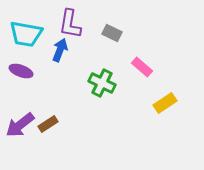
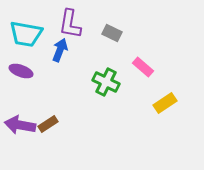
pink rectangle: moved 1 px right
green cross: moved 4 px right, 1 px up
purple arrow: rotated 48 degrees clockwise
